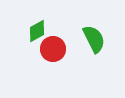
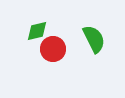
green diamond: rotated 15 degrees clockwise
